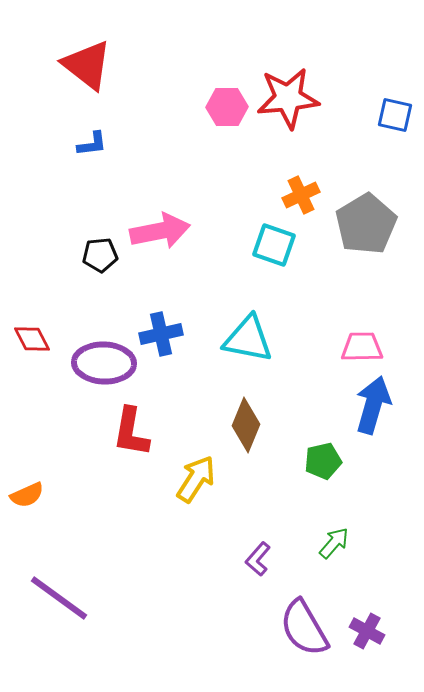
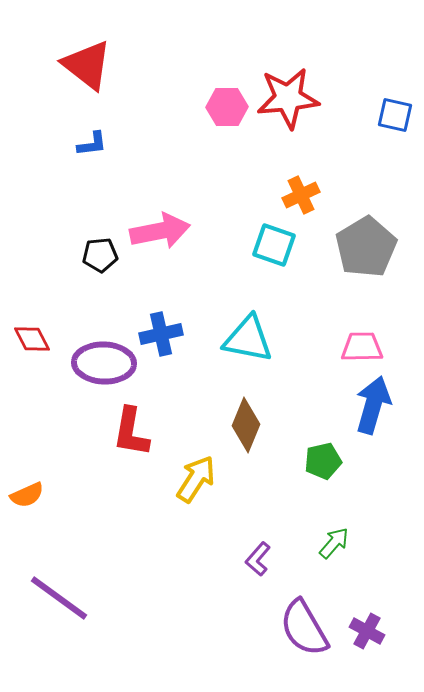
gray pentagon: moved 23 px down
